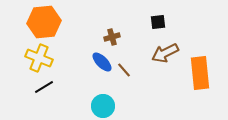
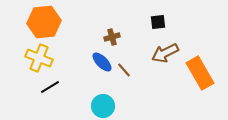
orange rectangle: rotated 24 degrees counterclockwise
black line: moved 6 px right
